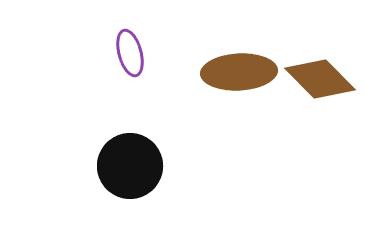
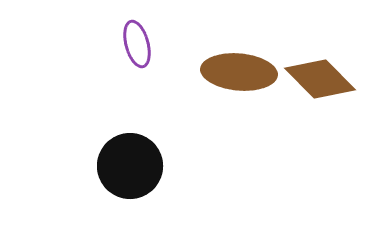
purple ellipse: moved 7 px right, 9 px up
brown ellipse: rotated 8 degrees clockwise
